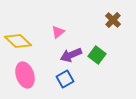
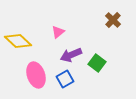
green square: moved 8 px down
pink ellipse: moved 11 px right
